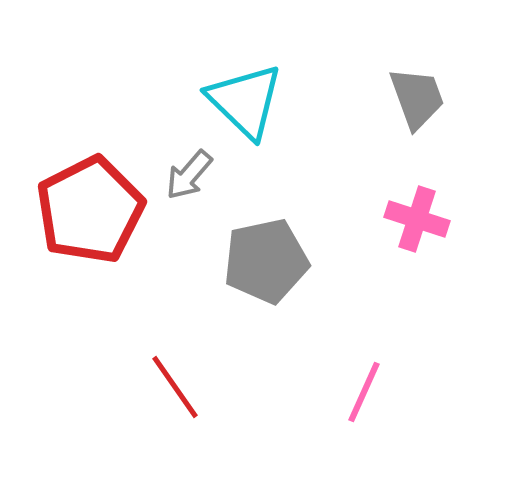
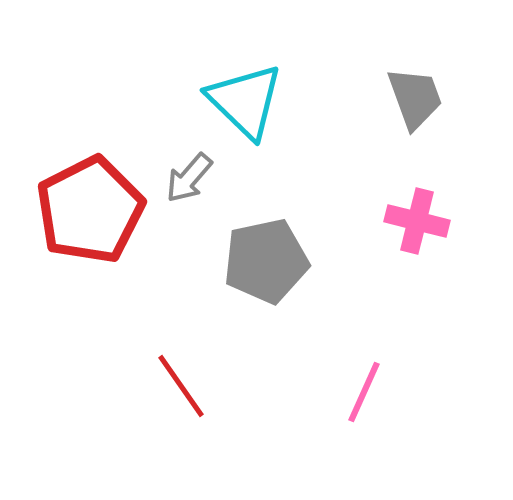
gray trapezoid: moved 2 px left
gray arrow: moved 3 px down
pink cross: moved 2 px down; rotated 4 degrees counterclockwise
red line: moved 6 px right, 1 px up
